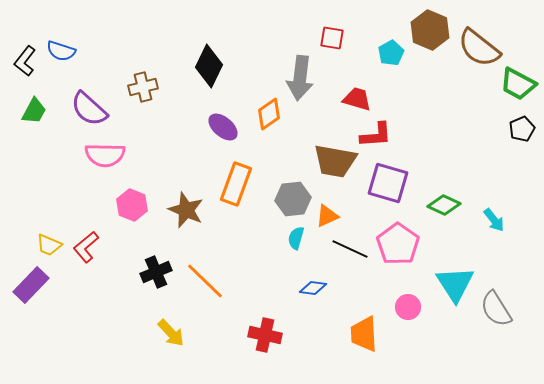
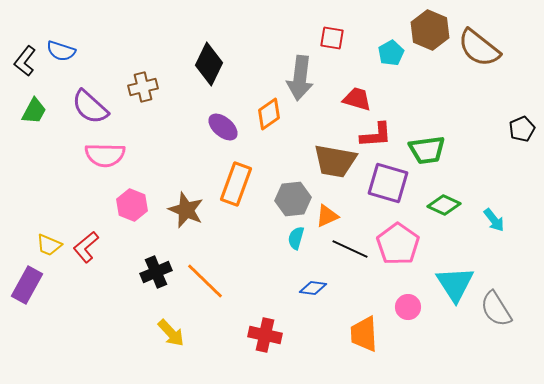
black diamond at (209, 66): moved 2 px up
green trapezoid at (518, 84): moved 91 px left, 66 px down; rotated 36 degrees counterclockwise
purple semicircle at (89, 109): moved 1 px right, 2 px up
purple rectangle at (31, 285): moved 4 px left; rotated 15 degrees counterclockwise
